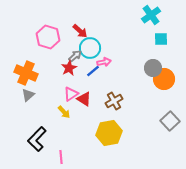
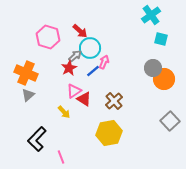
cyan square: rotated 16 degrees clockwise
pink arrow: rotated 56 degrees counterclockwise
pink triangle: moved 3 px right, 3 px up
brown cross: rotated 12 degrees counterclockwise
pink line: rotated 16 degrees counterclockwise
